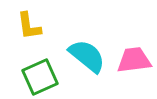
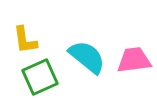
yellow L-shape: moved 4 px left, 14 px down
cyan semicircle: moved 1 px down
